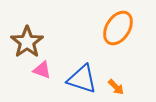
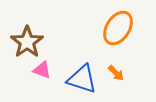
orange arrow: moved 14 px up
